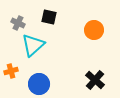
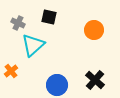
orange cross: rotated 24 degrees counterclockwise
blue circle: moved 18 px right, 1 px down
